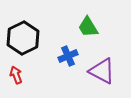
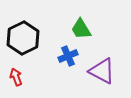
green trapezoid: moved 7 px left, 2 px down
red arrow: moved 2 px down
